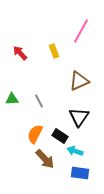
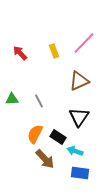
pink line: moved 3 px right, 12 px down; rotated 15 degrees clockwise
black rectangle: moved 2 px left, 1 px down
